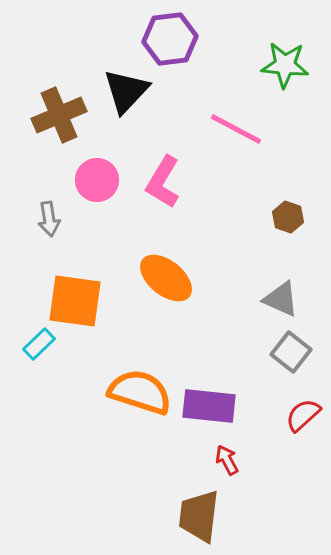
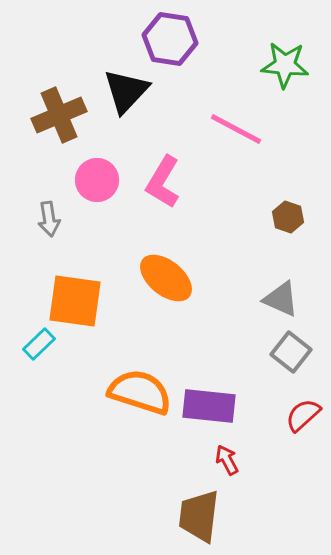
purple hexagon: rotated 16 degrees clockwise
